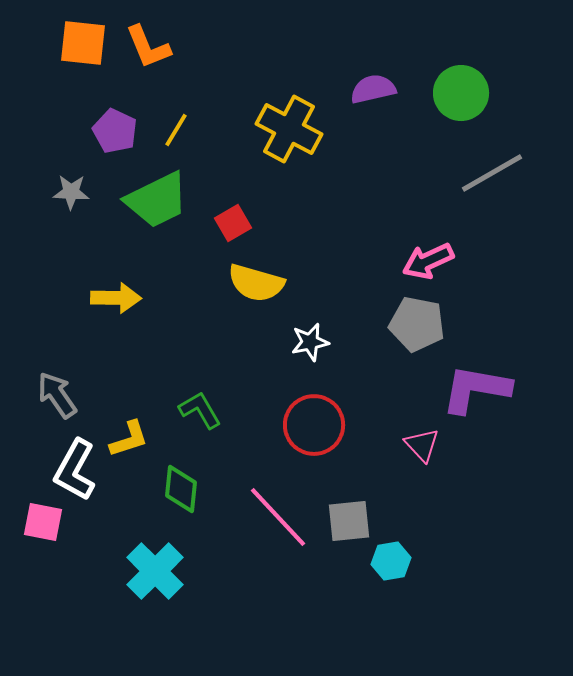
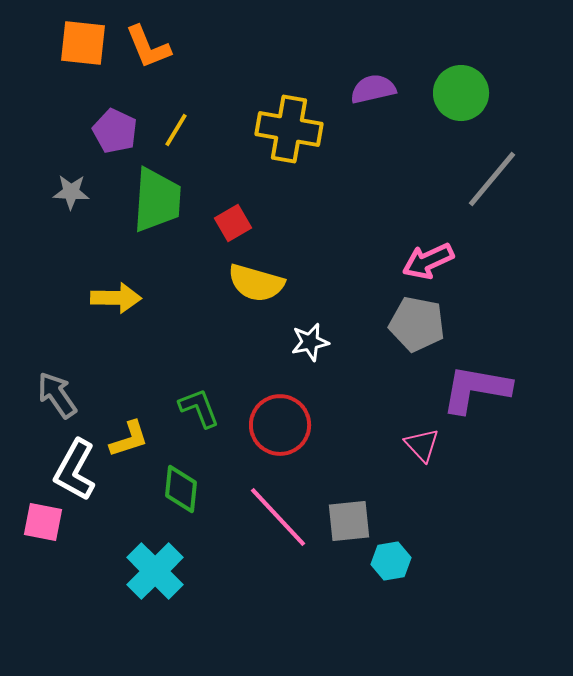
yellow cross: rotated 18 degrees counterclockwise
gray line: moved 6 px down; rotated 20 degrees counterclockwise
green trapezoid: rotated 60 degrees counterclockwise
green L-shape: moved 1 px left, 2 px up; rotated 9 degrees clockwise
red circle: moved 34 px left
